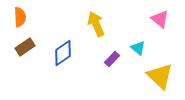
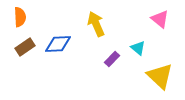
blue diamond: moved 5 px left, 9 px up; rotated 32 degrees clockwise
